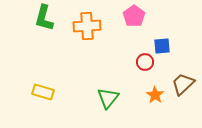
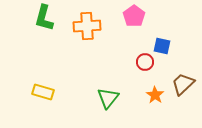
blue square: rotated 18 degrees clockwise
